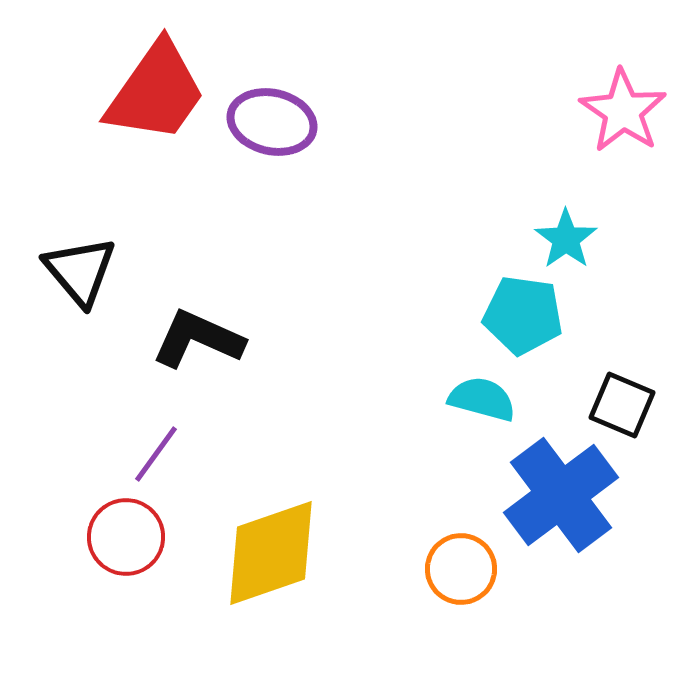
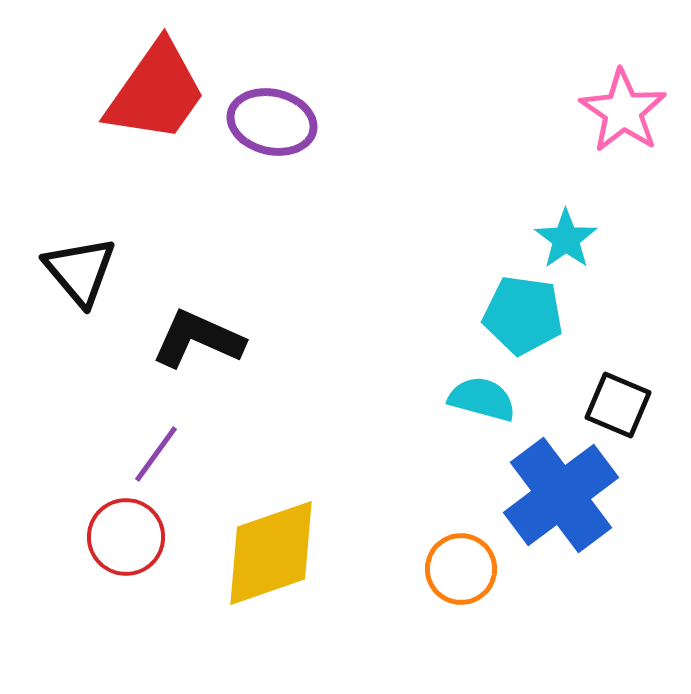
black square: moved 4 px left
